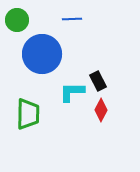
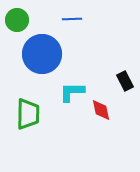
black rectangle: moved 27 px right
red diamond: rotated 40 degrees counterclockwise
